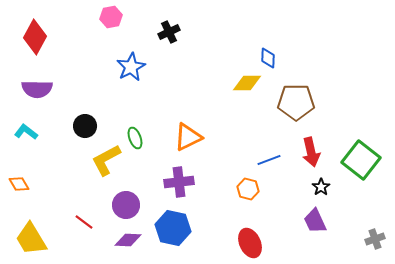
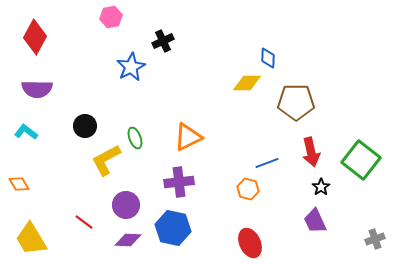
black cross: moved 6 px left, 9 px down
blue line: moved 2 px left, 3 px down
